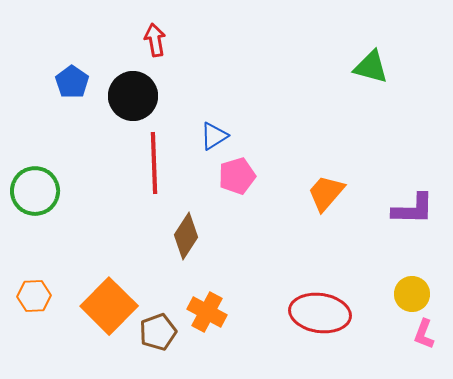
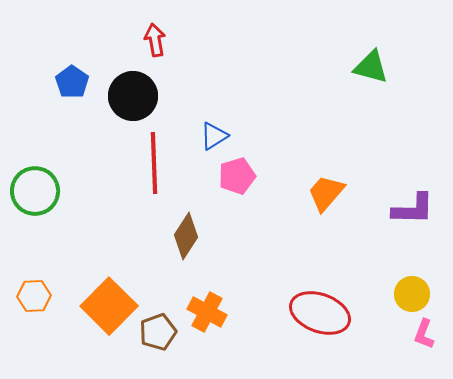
red ellipse: rotated 12 degrees clockwise
